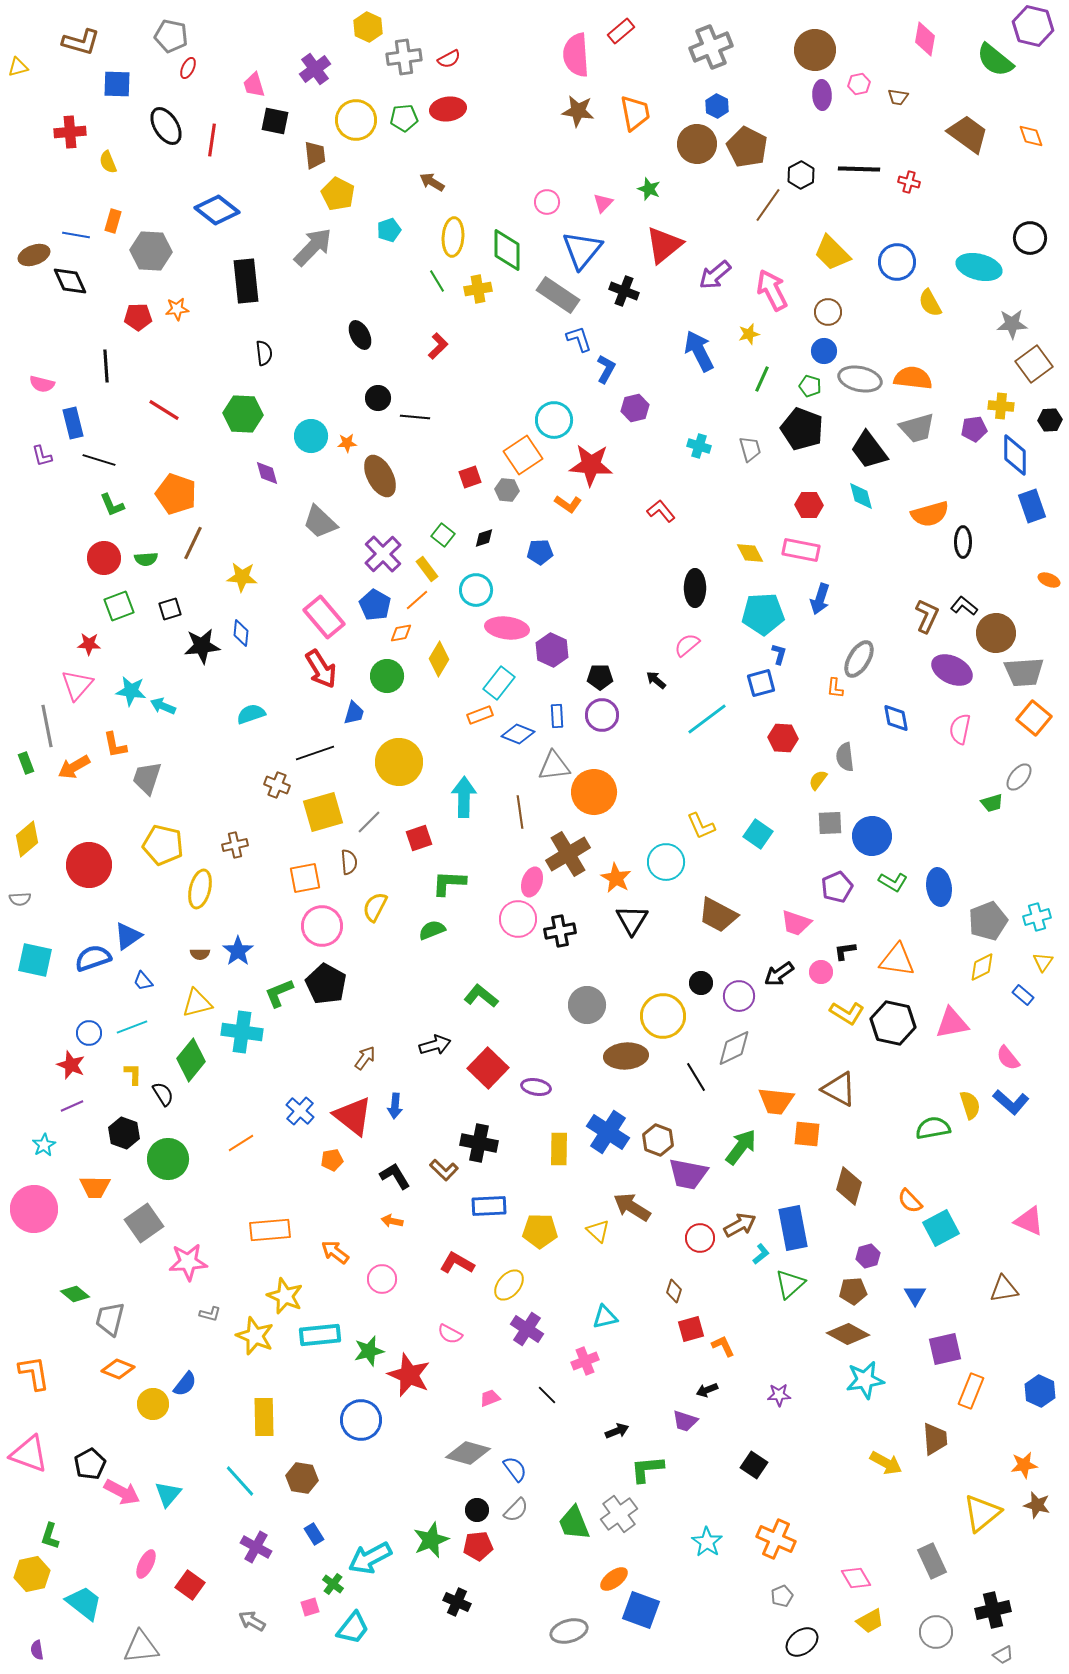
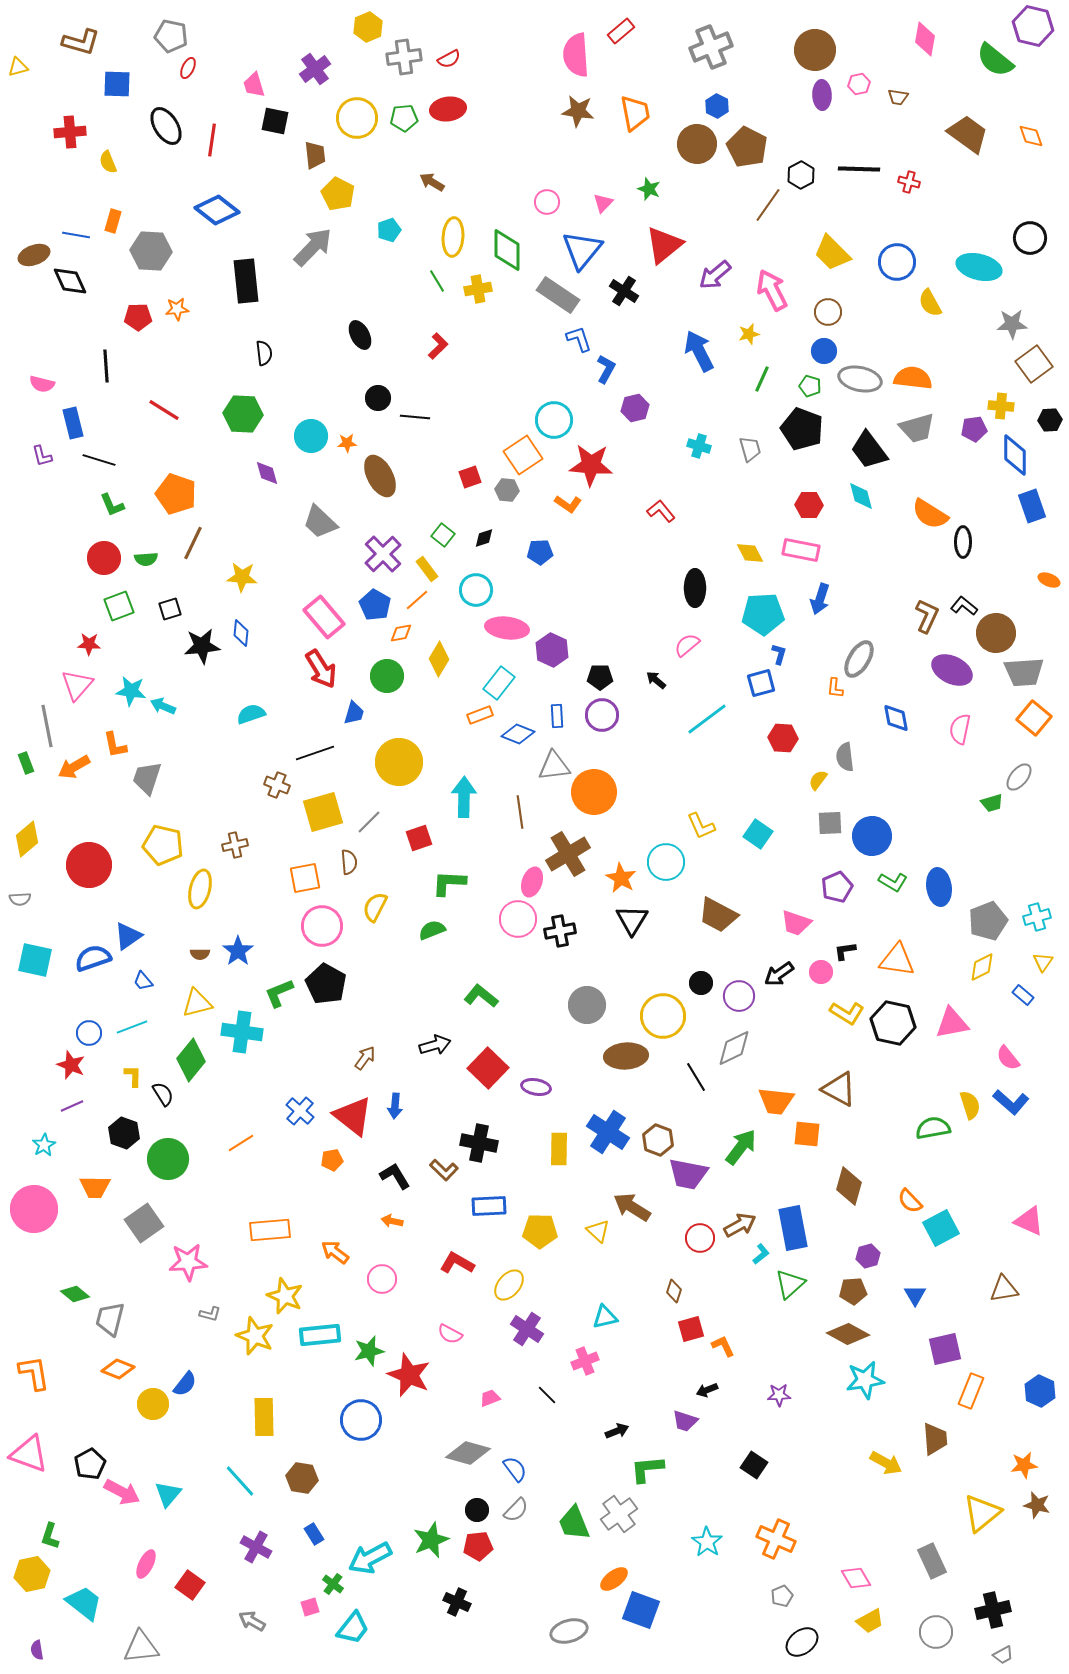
yellow hexagon at (368, 27): rotated 12 degrees clockwise
yellow circle at (356, 120): moved 1 px right, 2 px up
black cross at (624, 291): rotated 12 degrees clockwise
orange semicircle at (930, 514): rotated 48 degrees clockwise
orange star at (616, 878): moved 5 px right
yellow L-shape at (133, 1074): moved 2 px down
